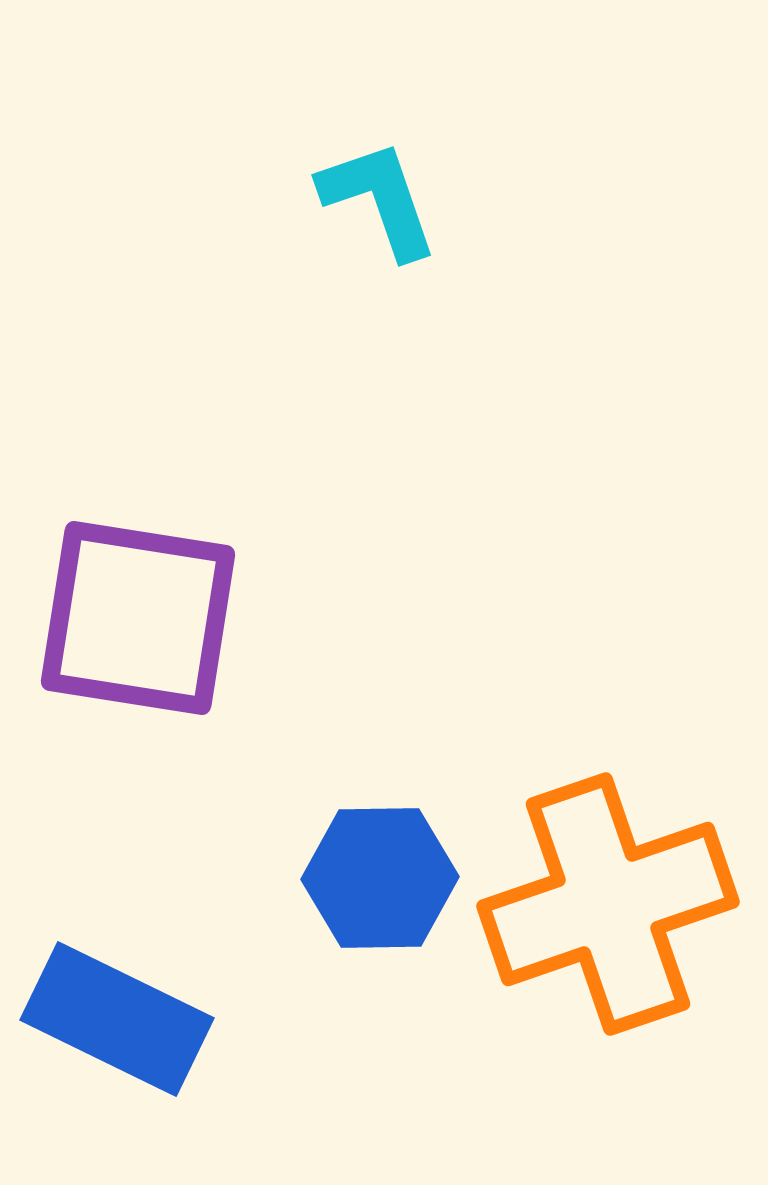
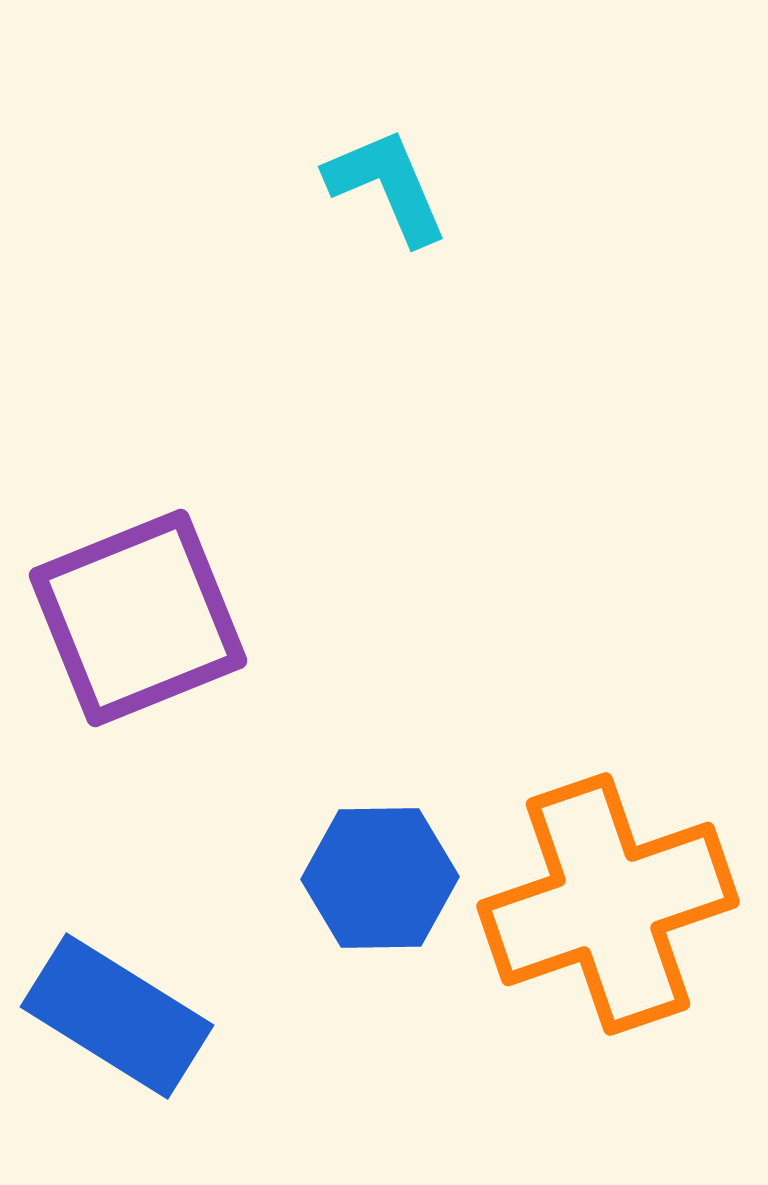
cyan L-shape: moved 8 px right, 13 px up; rotated 4 degrees counterclockwise
purple square: rotated 31 degrees counterclockwise
blue rectangle: moved 3 px up; rotated 6 degrees clockwise
